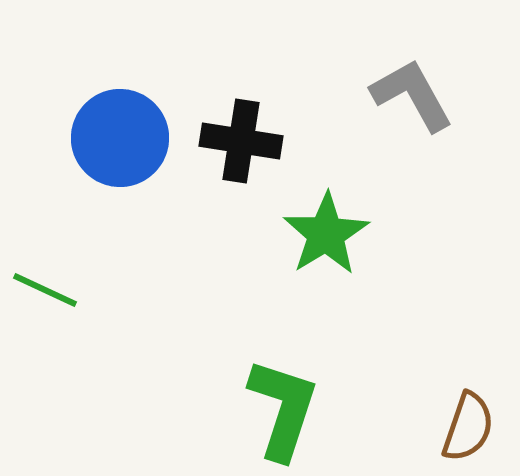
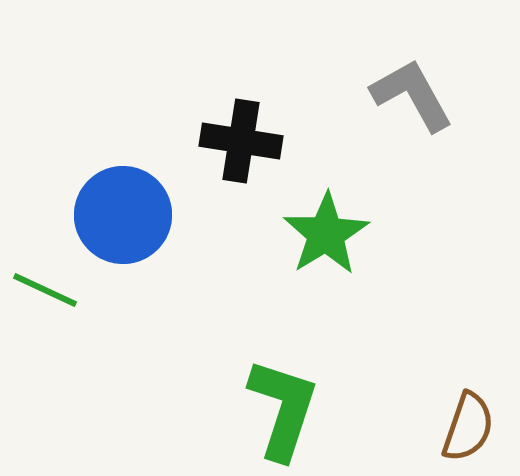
blue circle: moved 3 px right, 77 px down
